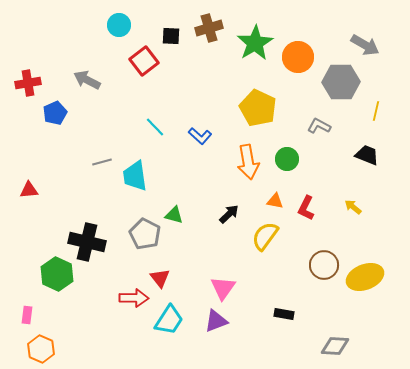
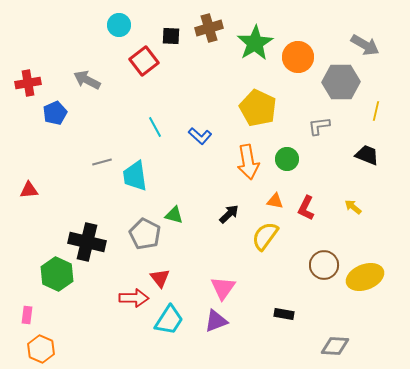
gray L-shape at (319, 126): rotated 35 degrees counterclockwise
cyan line at (155, 127): rotated 15 degrees clockwise
